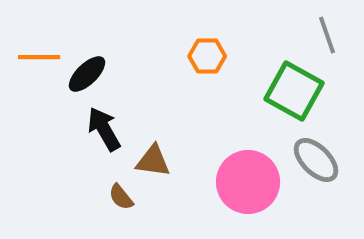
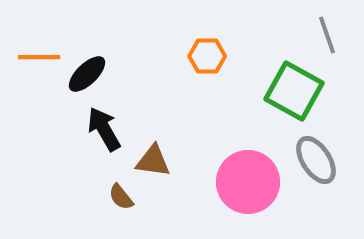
gray ellipse: rotated 12 degrees clockwise
